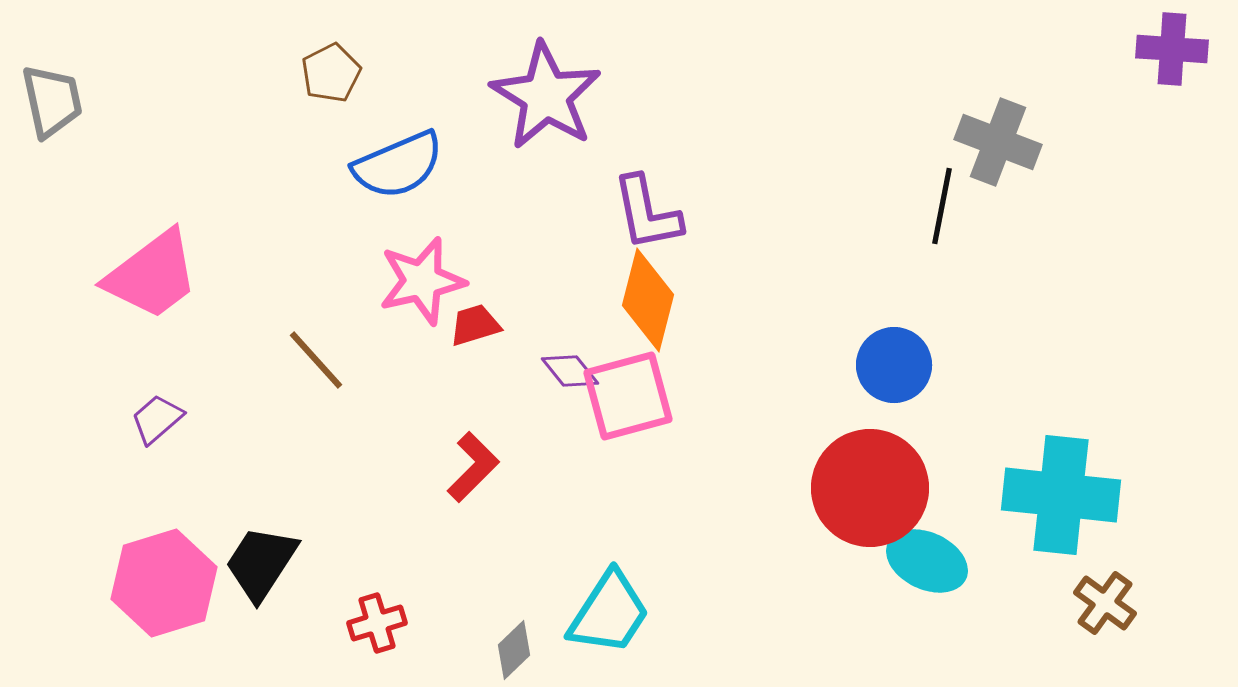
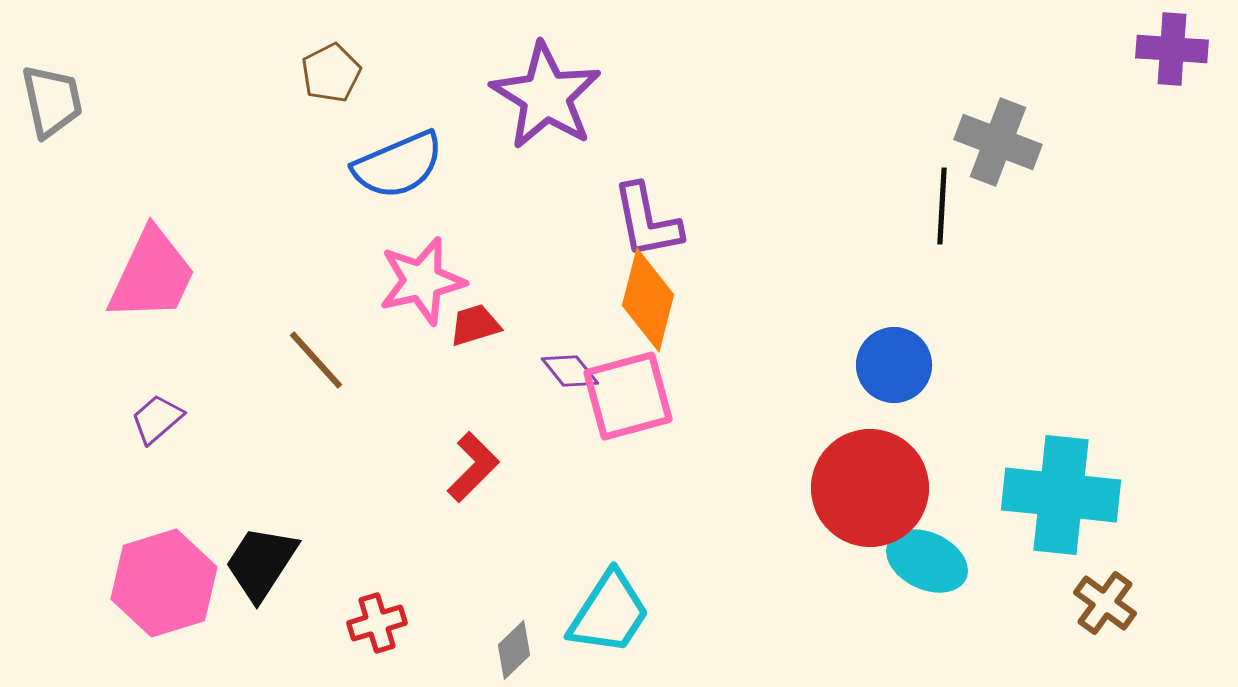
black line: rotated 8 degrees counterclockwise
purple L-shape: moved 8 px down
pink trapezoid: rotated 28 degrees counterclockwise
